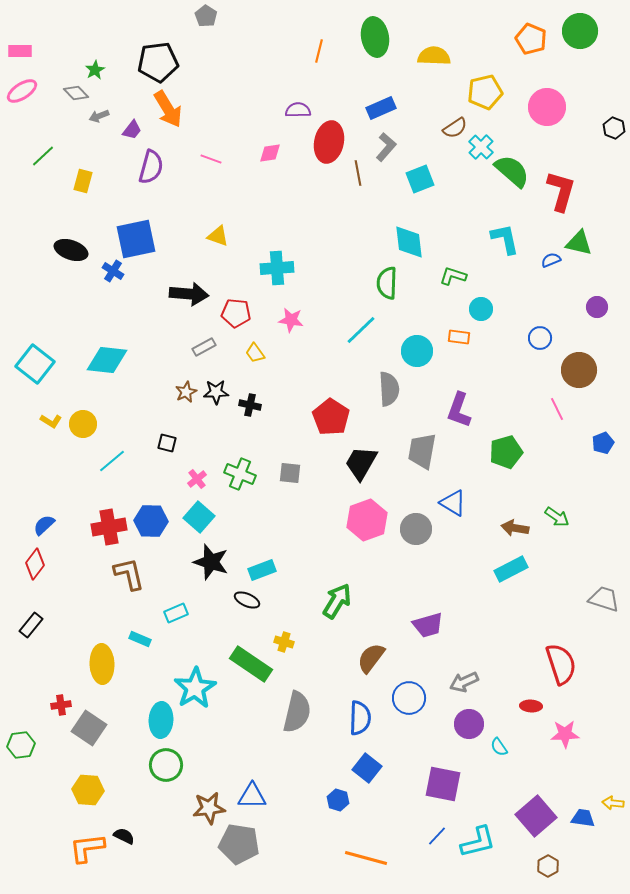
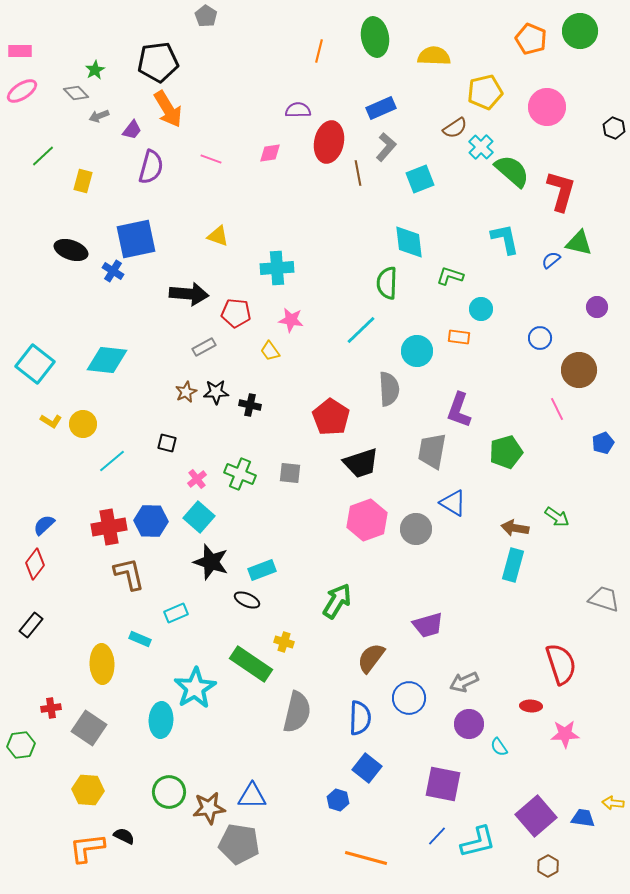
blue semicircle at (551, 260): rotated 18 degrees counterclockwise
green L-shape at (453, 276): moved 3 px left
yellow trapezoid at (255, 353): moved 15 px right, 2 px up
gray trapezoid at (422, 451): moved 10 px right
black trapezoid at (361, 463): rotated 138 degrees counterclockwise
cyan rectangle at (511, 569): moved 2 px right, 4 px up; rotated 48 degrees counterclockwise
red cross at (61, 705): moved 10 px left, 3 px down
green circle at (166, 765): moved 3 px right, 27 px down
